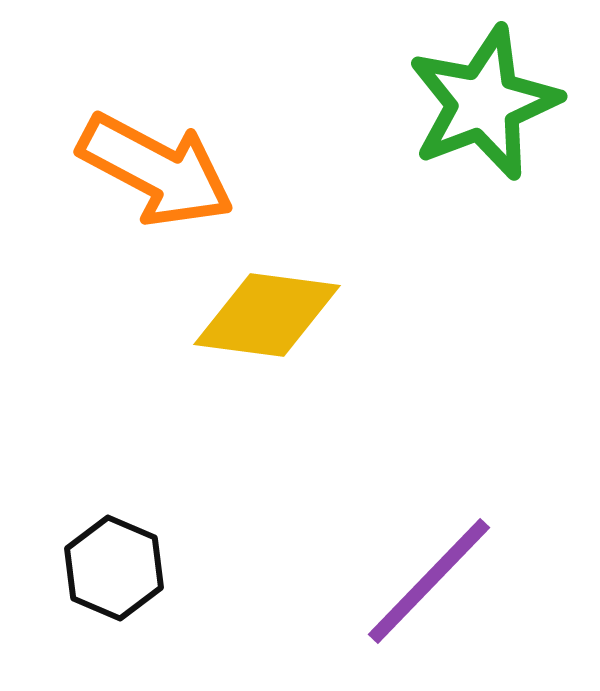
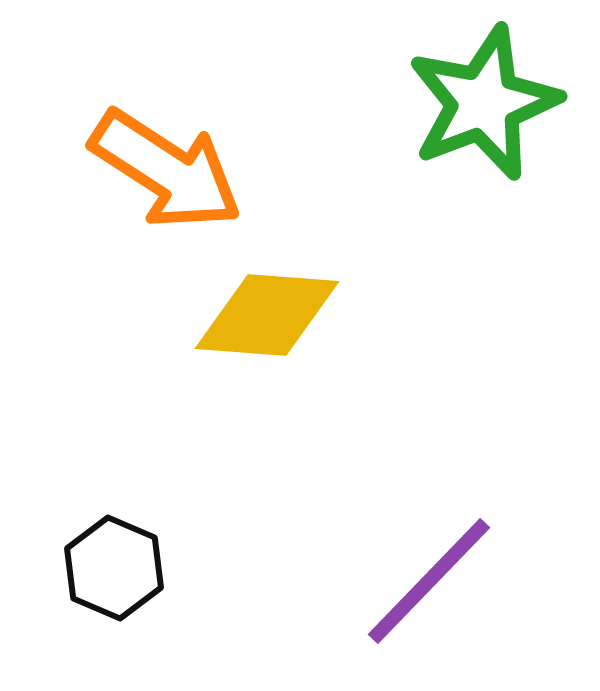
orange arrow: moved 10 px right; rotated 5 degrees clockwise
yellow diamond: rotated 3 degrees counterclockwise
